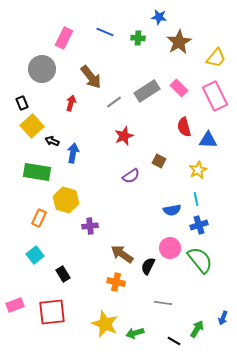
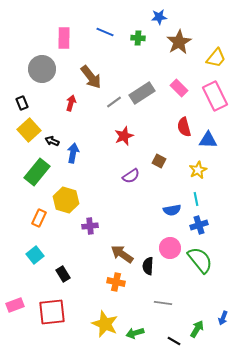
blue star at (159, 17): rotated 14 degrees counterclockwise
pink rectangle at (64, 38): rotated 25 degrees counterclockwise
gray rectangle at (147, 91): moved 5 px left, 2 px down
yellow square at (32, 126): moved 3 px left, 4 px down
green rectangle at (37, 172): rotated 60 degrees counterclockwise
black semicircle at (148, 266): rotated 24 degrees counterclockwise
